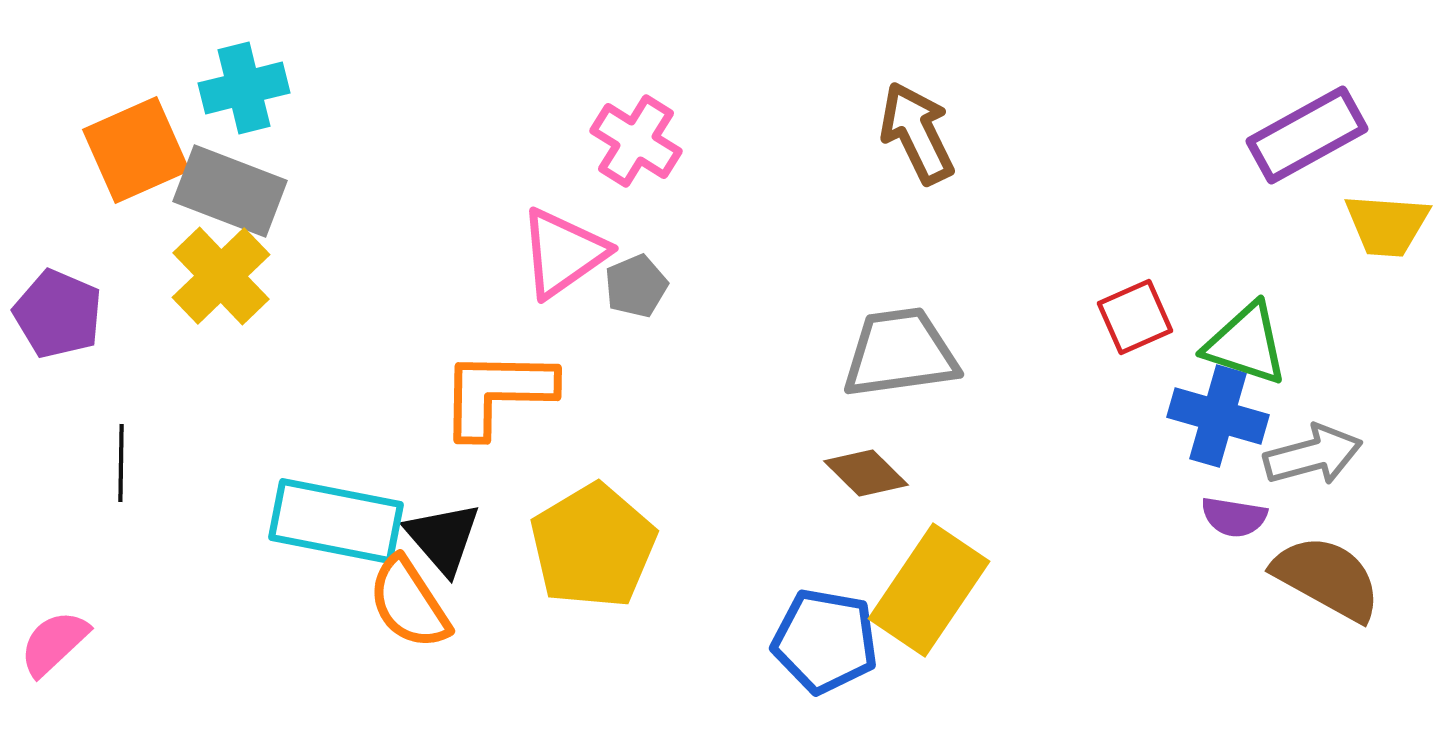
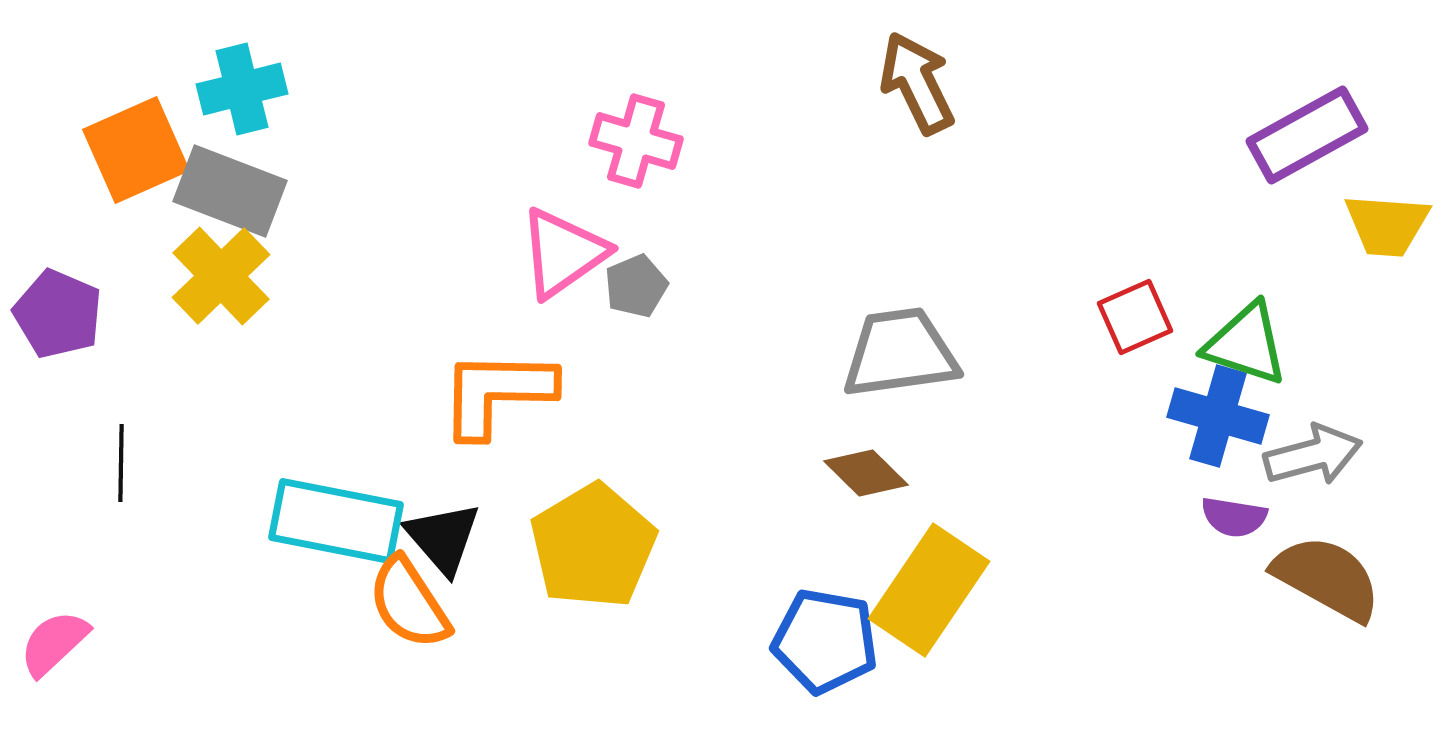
cyan cross: moved 2 px left, 1 px down
brown arrow: moved 50 px up
pink cross: rotated 16 degrees counterclockwise
